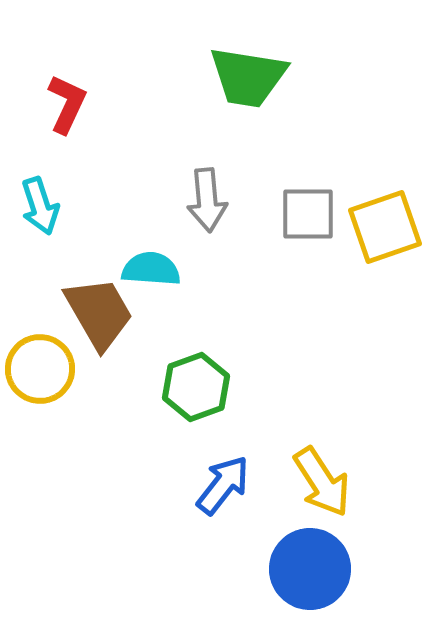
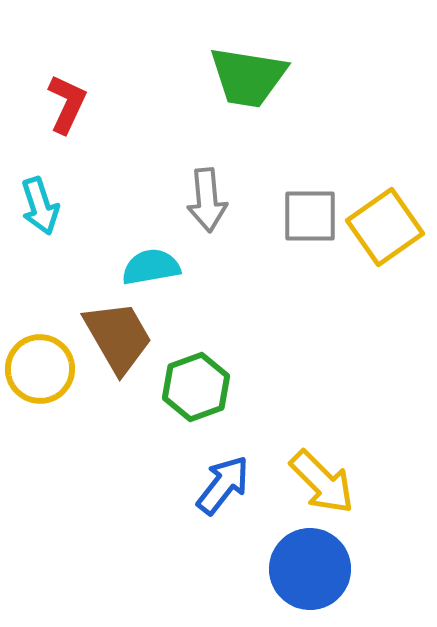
gray square: moved 2 px right, 2 px down
yellow square: rotated 16 degrees counterclockwise
cyan semicircle: moved 2 px up; rotated 14 degrees counterclockwise
brown trapezoid: moved 19 px right, 24 px down
yellow arrow: rotated 12 degrees counterclockwise
